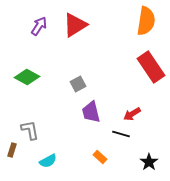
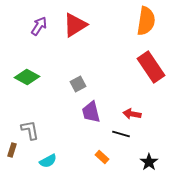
red arrow: rotated 42 degrees clockwise
orange rectangle: moved 2 px right
